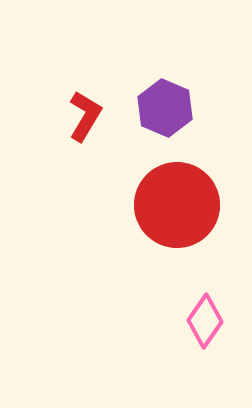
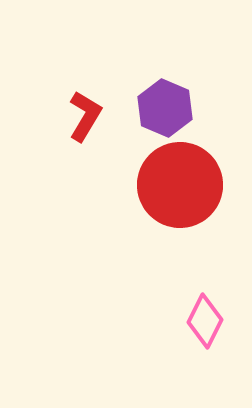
red circle: moved 3 px right, 20 px up
pink diamond: rotated 8 degrees counterclockwise
